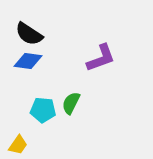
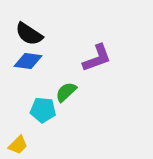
purple L-shape: moved 4 px left
green semicircle: moved 5 px left, 11 px up; rotated 20 degrees clockwise
yellow trapezoid: rotated 10 degrees clockwise
